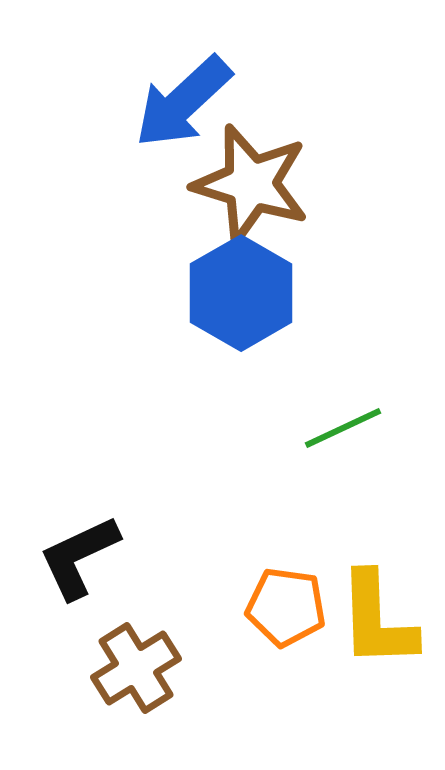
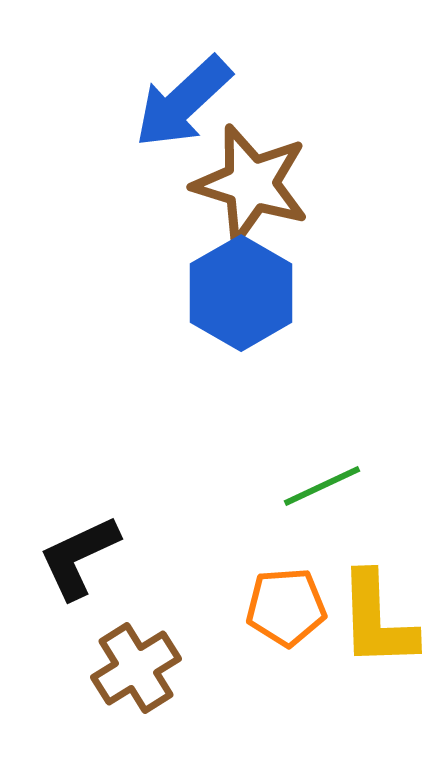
green line: moved 21 px left, 58 px down
orange pentagon: rotated 12 degrees counterclockwise
